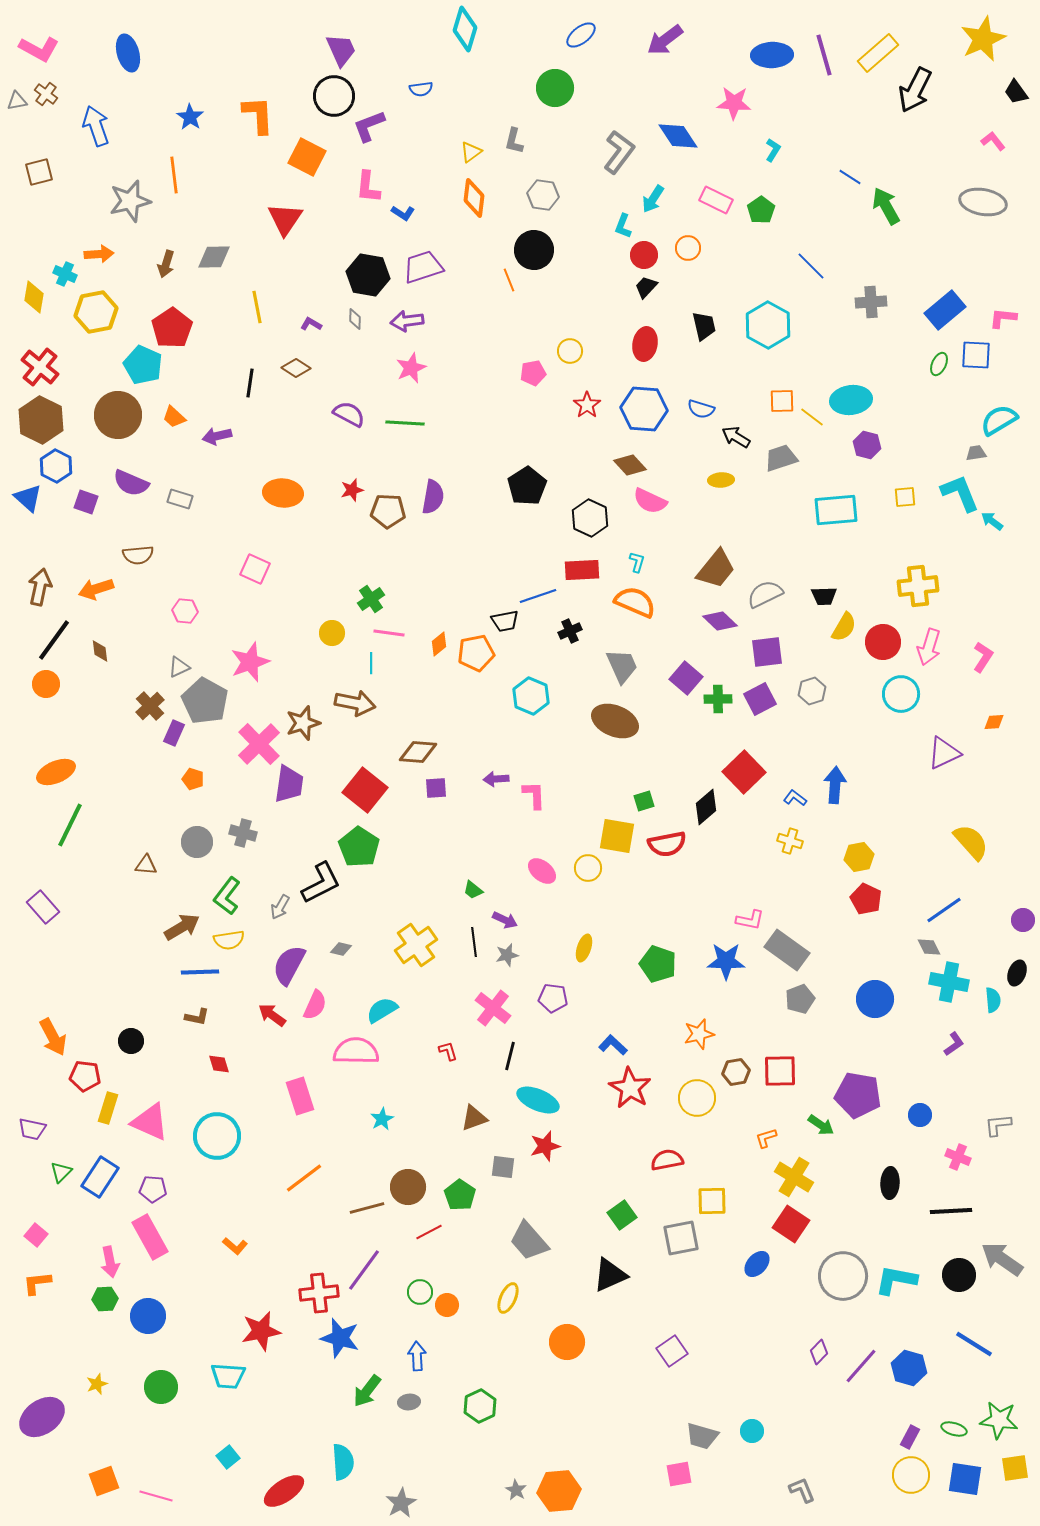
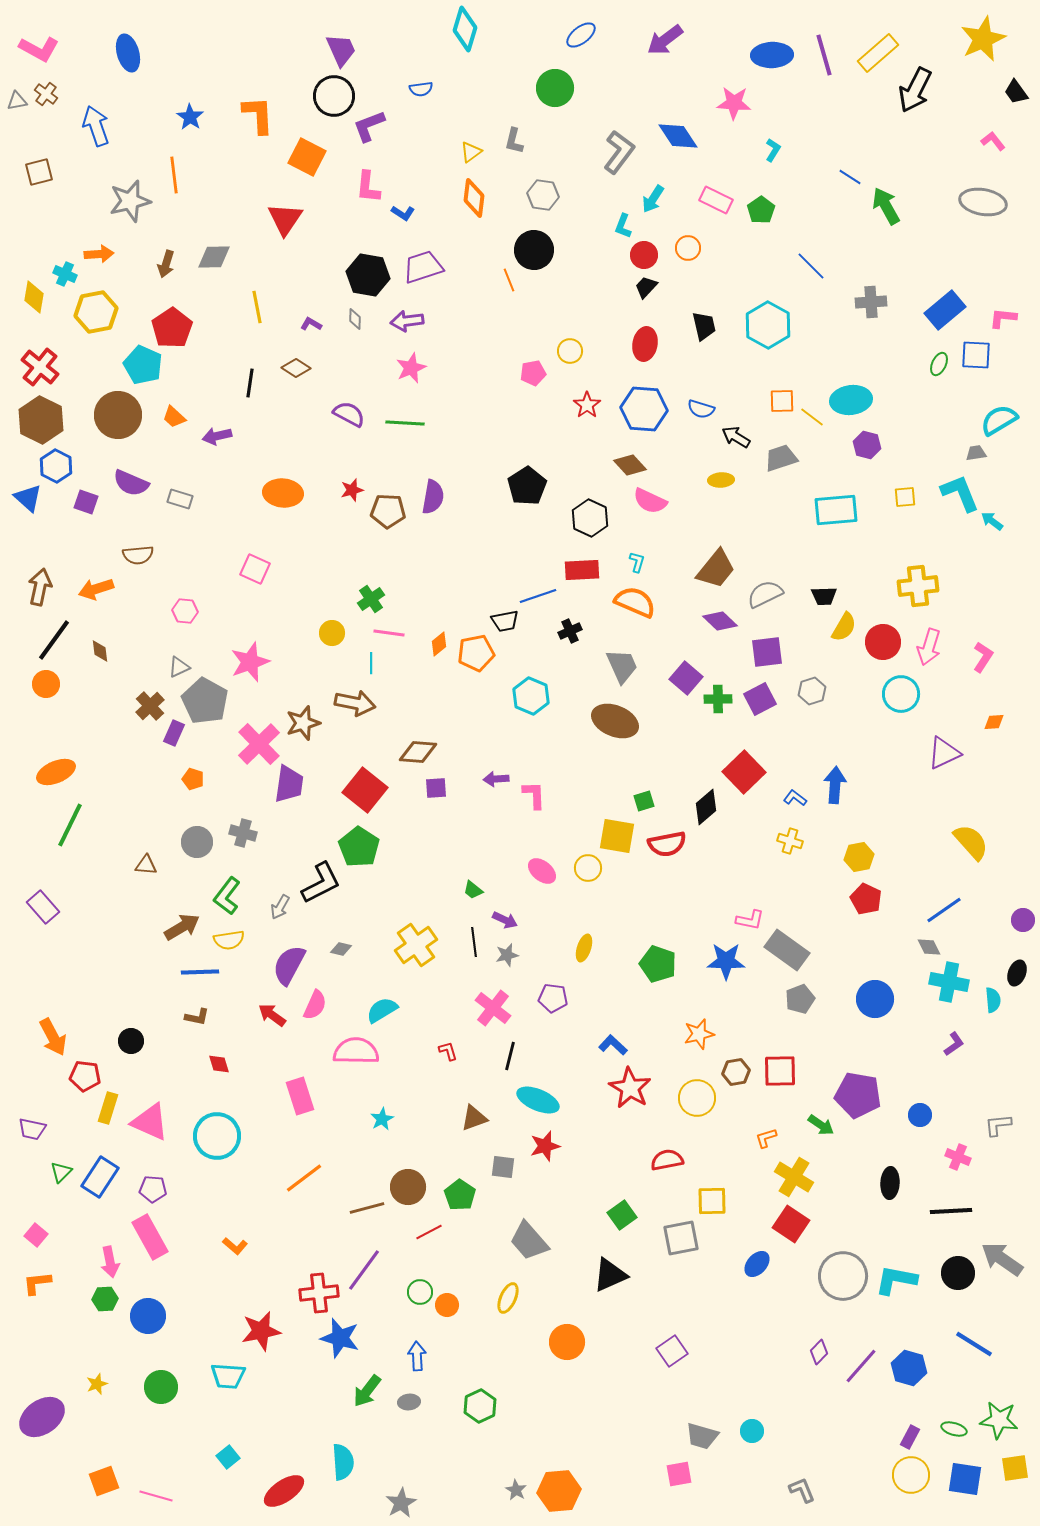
black circle at (959, 1275): moved 1 px left, 2 px up
